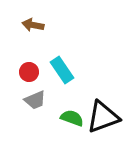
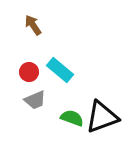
brown arrow: rotated 45 degrees clockwise
cyan rectangle: moved 2 px left; rotated 16 degrees counterclockwise
black triangle: moved 1 px left
